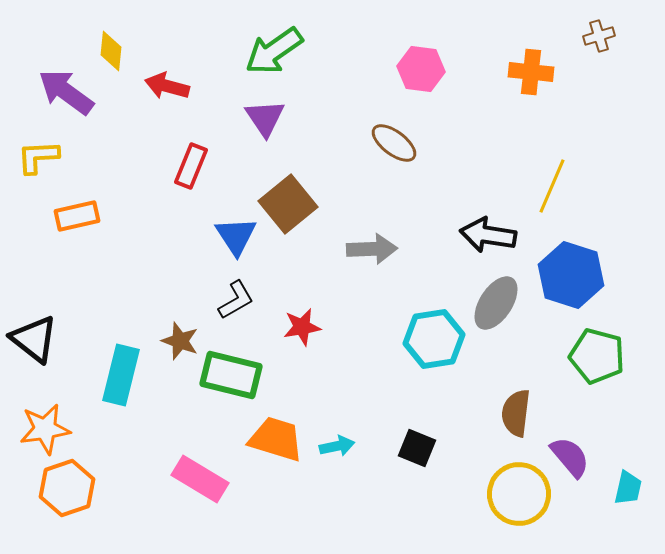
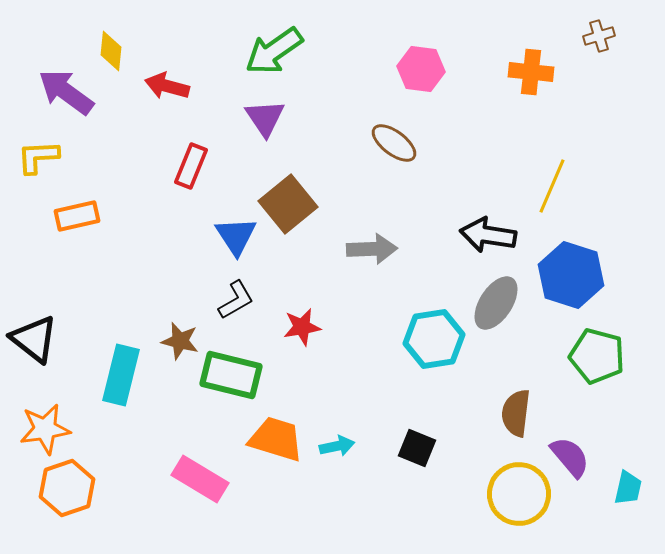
brown star: rotated 6 degrees counterclockwise
